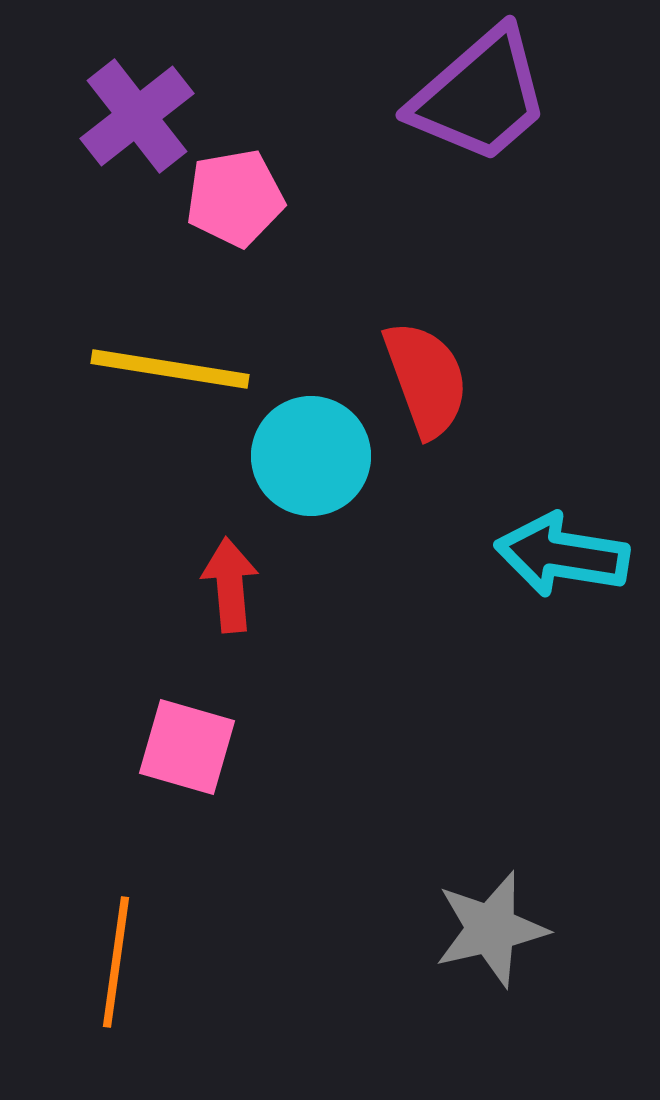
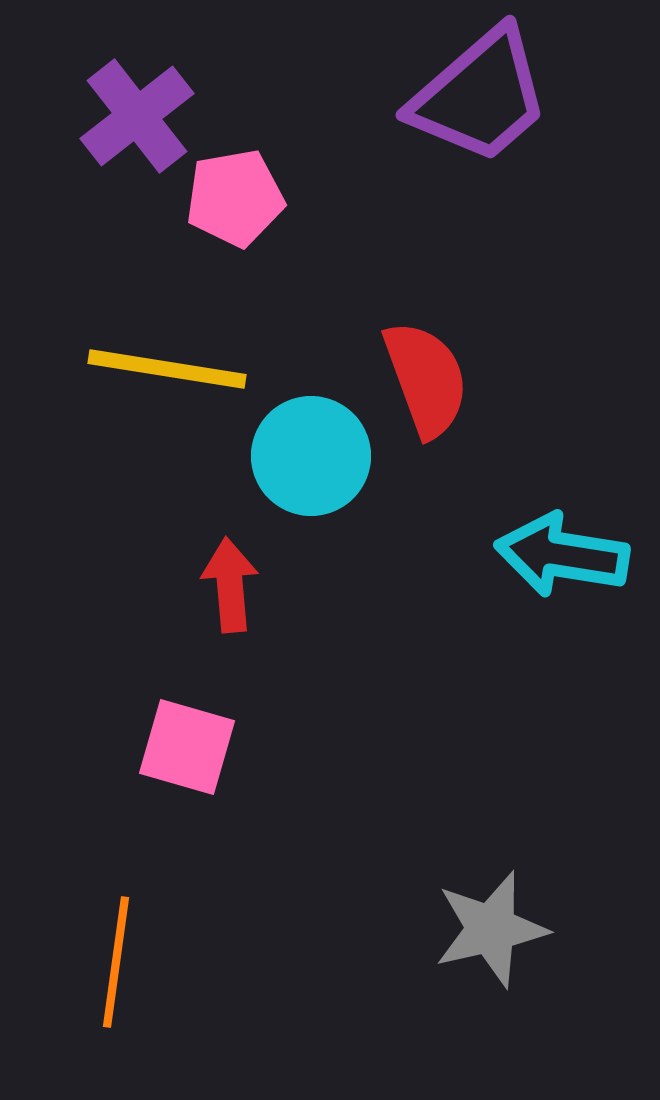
yellow line: moved 3 px left
